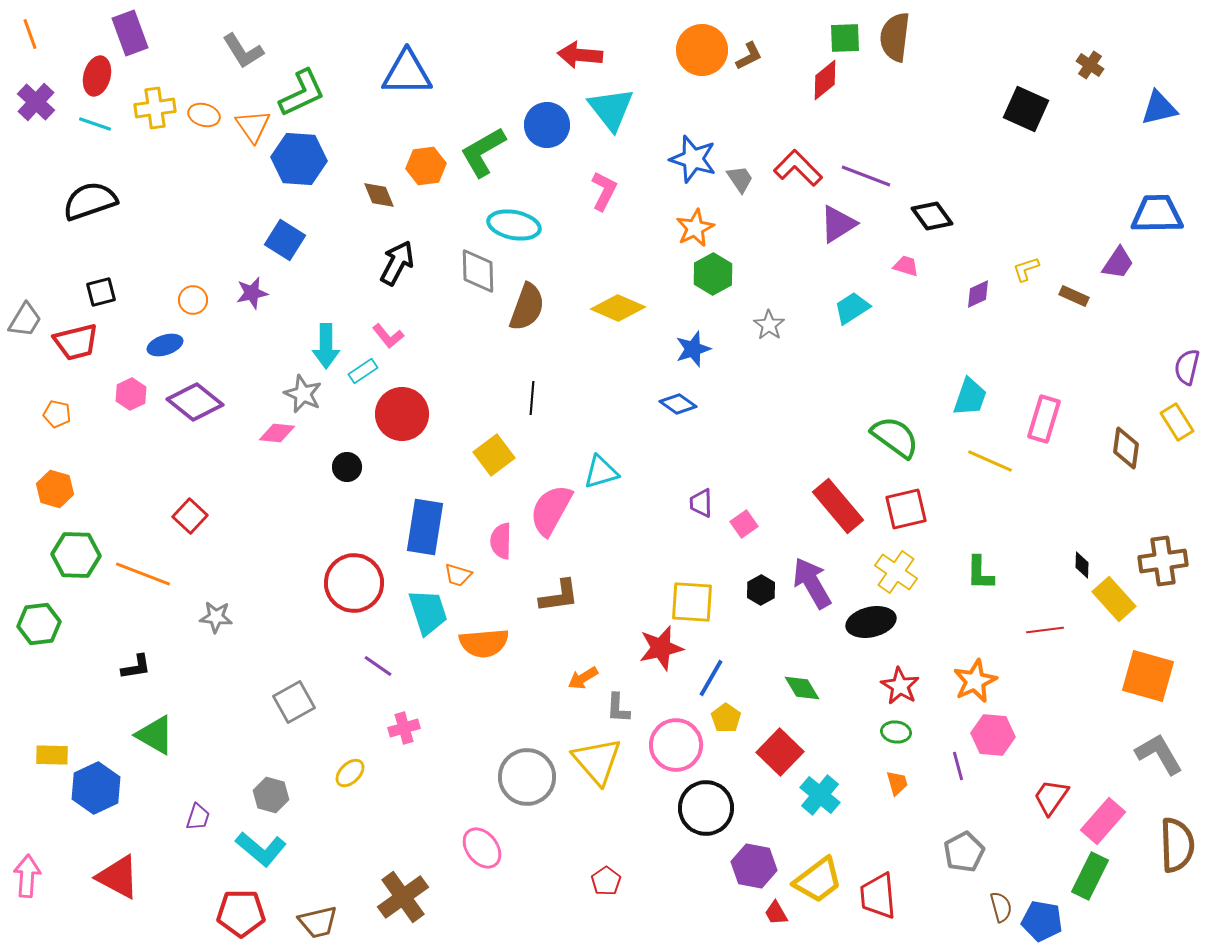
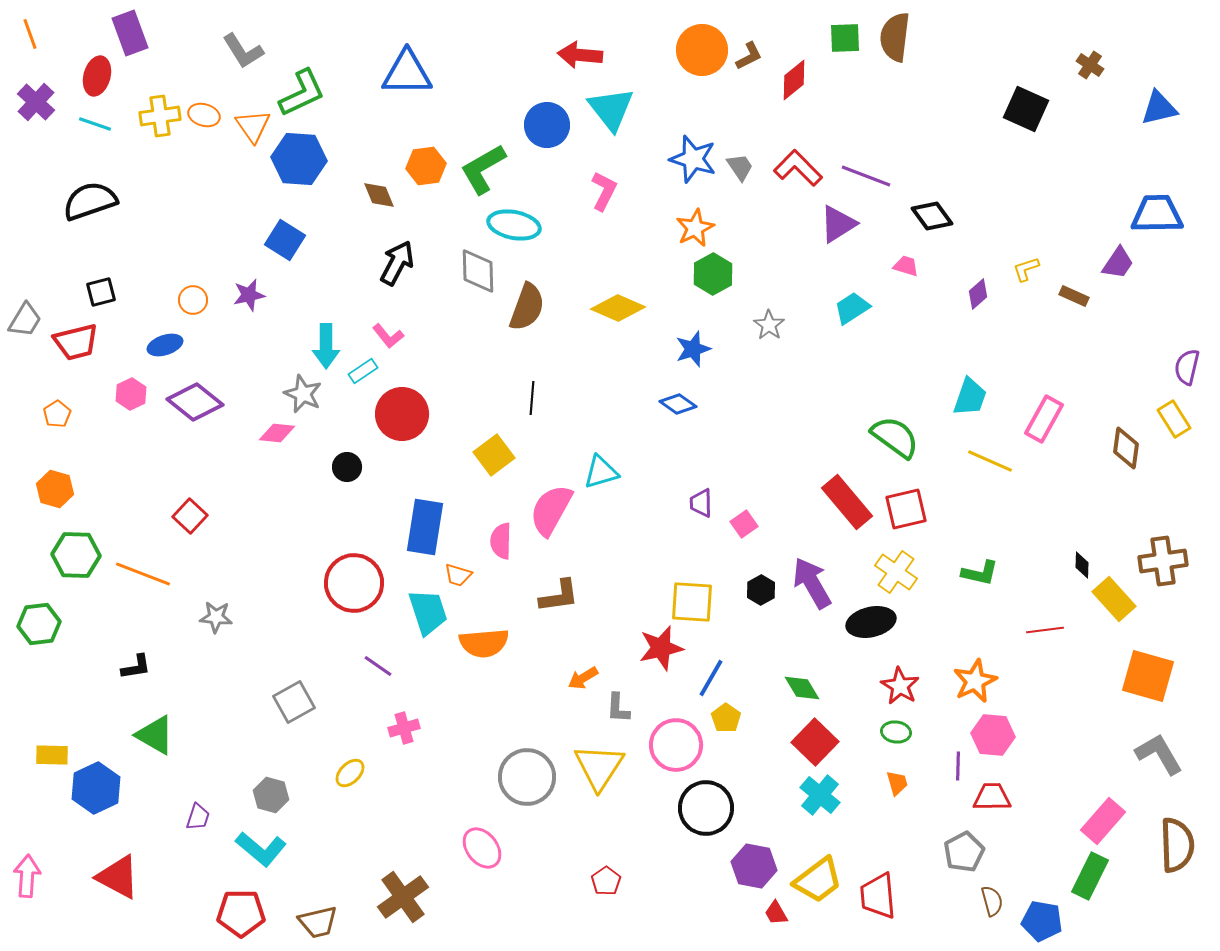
red diamond at (825, 80): moved 31 px left
yellow cross at (155, 108): moved 5 px right, 8 px down
green L-shape at (483, 152): moved 17 px down
gray trapezoid at (740, 179): moved 12 px up
purple star at (252, 293): moved 3 px left, 2 px down
purple diamond at (978, 294): rotated 16 degrees counterclockwise
orange pentagon at (57, 414): rotated 28 degrees clockwise
pink rectangle at (1044, 419): rotated 12 degrees clockwise
yellow rectangle at (1177, 422): moved 3 px left, 3 px up
red rectangle at (838, 506): moved 9 px right, 4 px up
green L-shape at (980, 573): rotated 78 degrees counterclockwise
red square at (780, 752): moved 35 px right, 10 px up
yellow triangle at (597, 761): moved 2 px right, 6 px down; rotated 14 degrees clockwise
purple line at (958, 766): rotated 16 degrees clockwise
red trapezoid at (1051, 797): moved 59 px left; rotated 54 degrees clockwise
brown semicircle at (1001, 907): moved 9 px left, 6 px up
